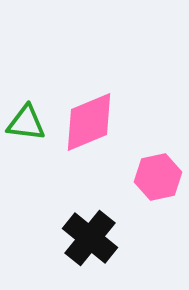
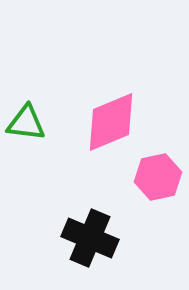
pink diamond: moved 22 px right
black cross: rotated 16 degrees counterclockwise
